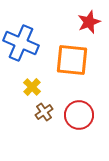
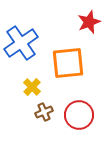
blue cross: rotated 32 degrees clockwise
orange square: moved 4 px left, 3 px down; rotated 12 degrees counterclockwise
brown cross: rotated 12 degrees clockwise
